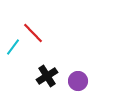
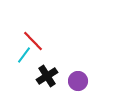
red line: moved 8 px down
cyan line: moved 11 px right, 8 px down
